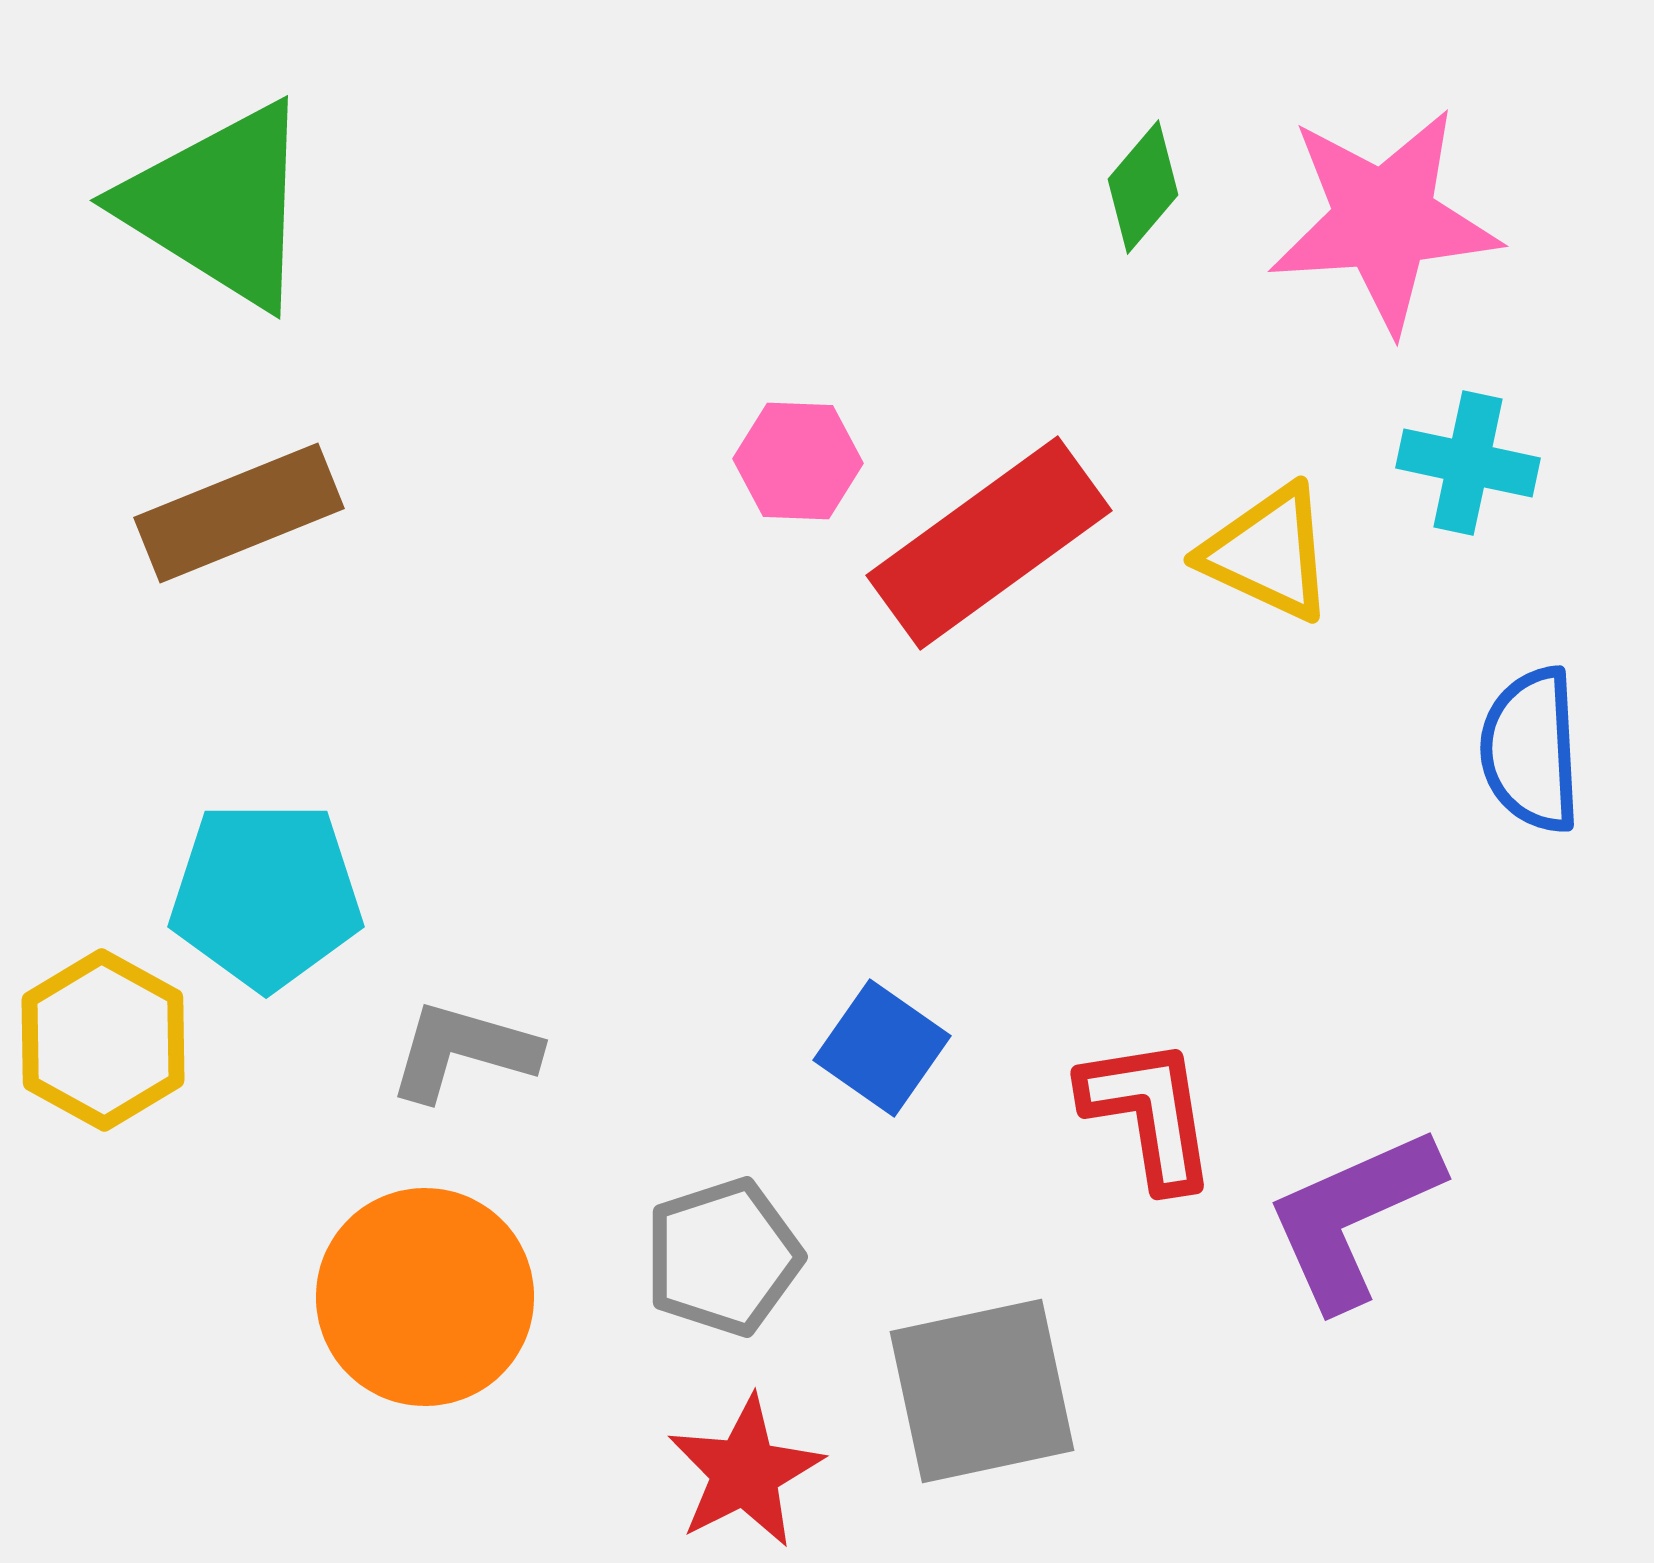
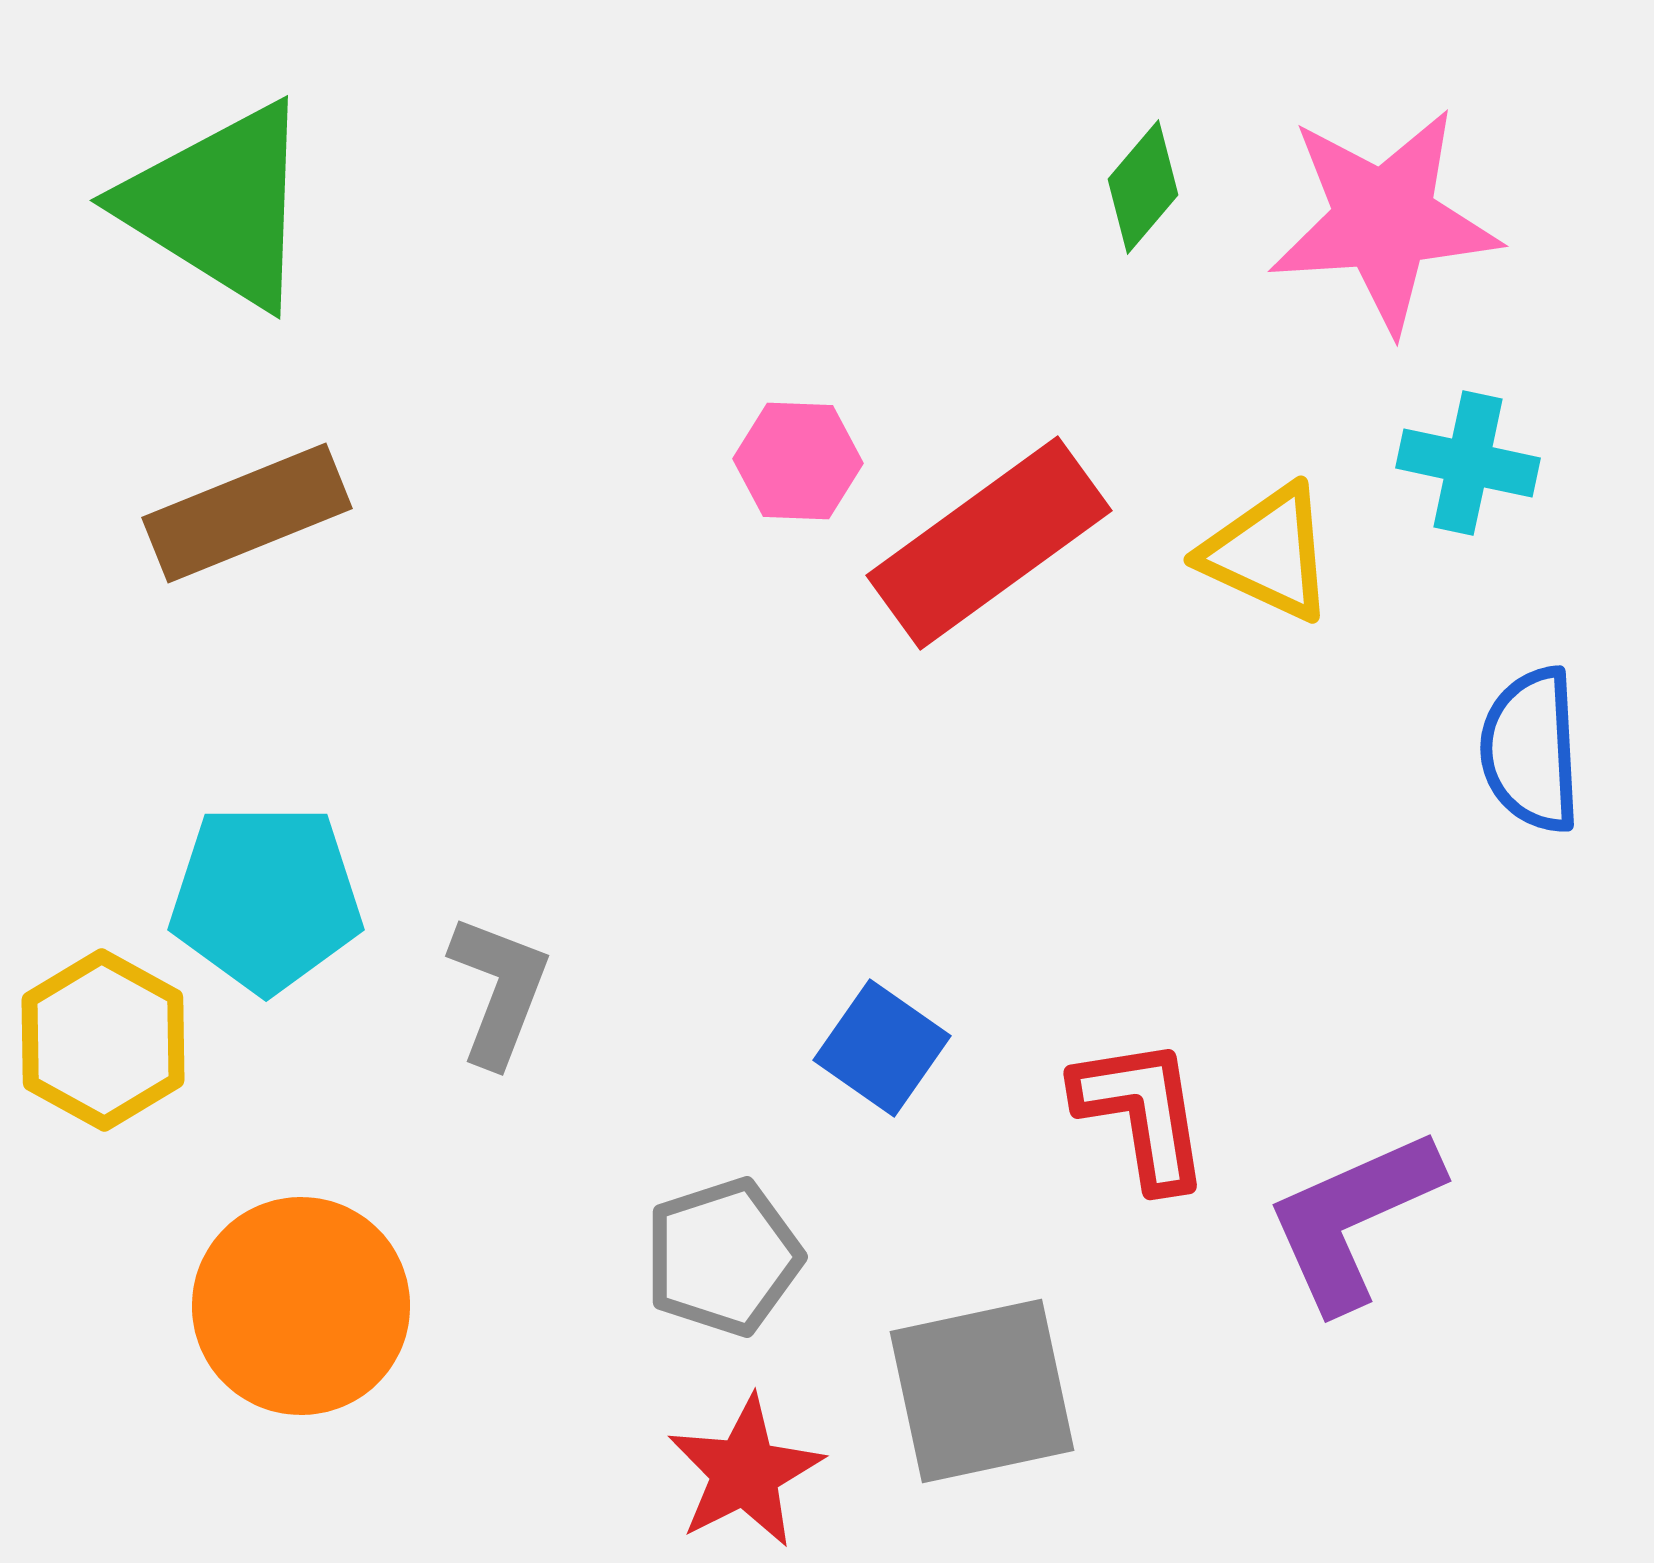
brown rectangle: moved 8 px right
cyan pentagon: moved 3 px down
gray L-shape: moved 36 px right, 61 px up; rotated 95 degrees clockwise
red L-shape: moved 7 px left
purple L-shape: moved 2 px down
orange circle: moved 124 px left, 9 px down
